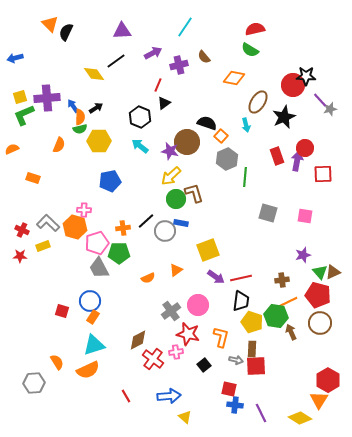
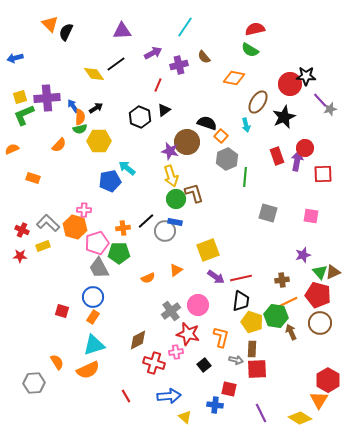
black line at (116, 61): moved 3 px down
red circle at (293, 85): moved 3 px left, 1 px up
black triangle at (164, 103): moved 7 px down
orange semicircle at (59, 145): rotated 21 degrees clockwise
cyan arrow at (140, 146): moved 13 px left, 22 px down
yellow arrow at (171, 176): rotated 65 degrees counterclockwise
pink square at (305, 216): moved 6 px right
blue rectangle at (181, 223): moved 6 px left, 1 px up
blue circle at (90, 301): moved 3 px right, 4 px up
red cross at (153, 359): moved 1 px right, 4 px down; rotated 20 degrees counterclockwise
red square at (256, 366): moved 1 px right, 3 px down
blue cross at (235, 405): moved 20 px left
